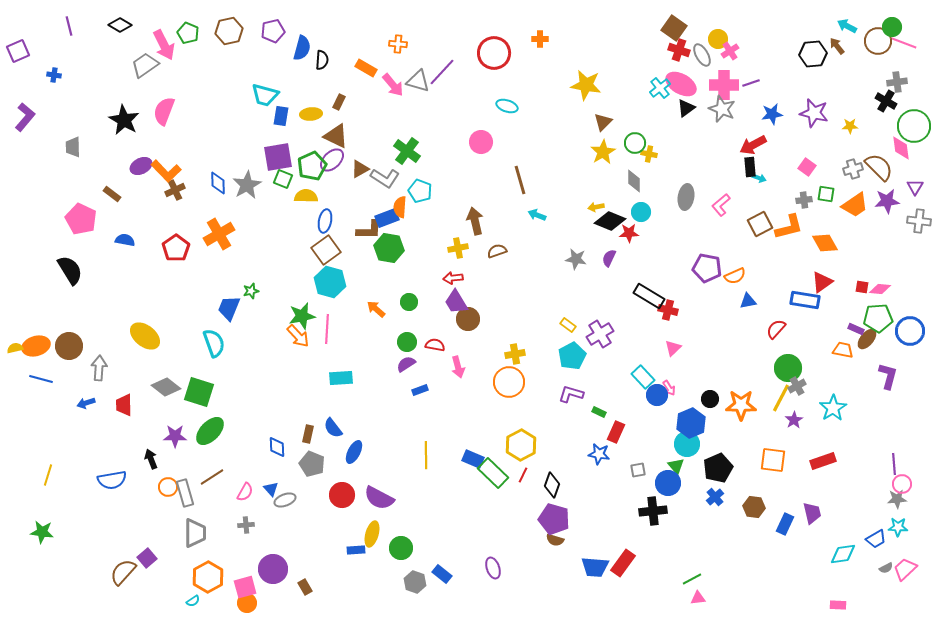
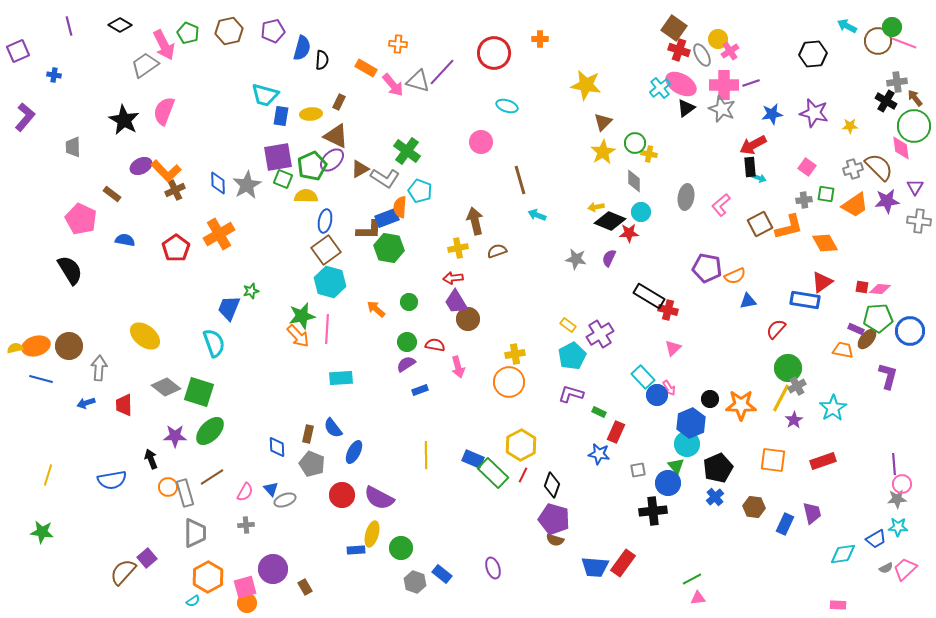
brown arrow at (837, 46): moved 78 px right, 52 px down
